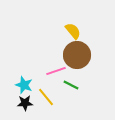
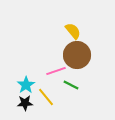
cyan star: moved 2 px right; rotated 18 degrees clockwise
